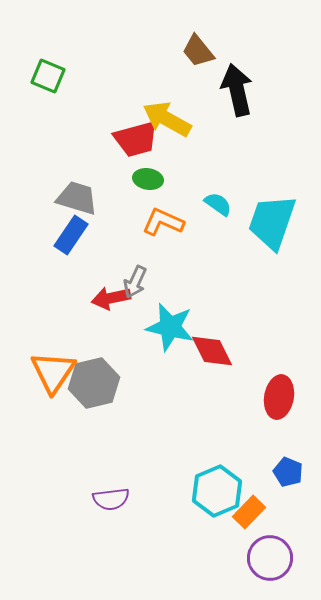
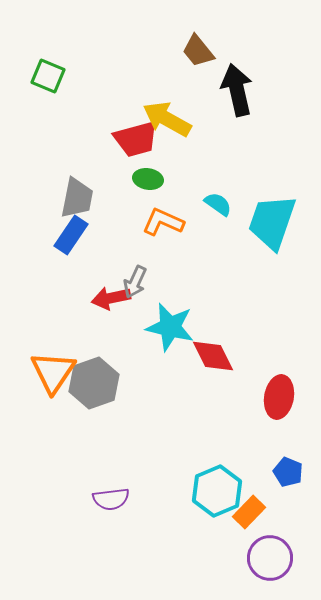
gray trapezoid: rotated 84 degrees clockwise
red diamond: moved 1 px right, 5 px down
gray hexagon: rotated 6 degrees counterclockwise
